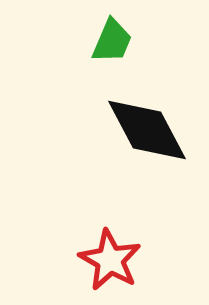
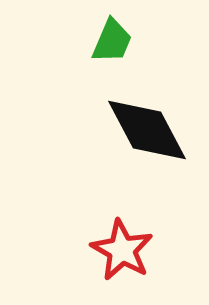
red star: moved 12 px right, 10 px up
